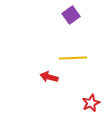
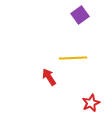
purple square: moved 9 px right
red arrow: rotated 42 degrees clockwise
